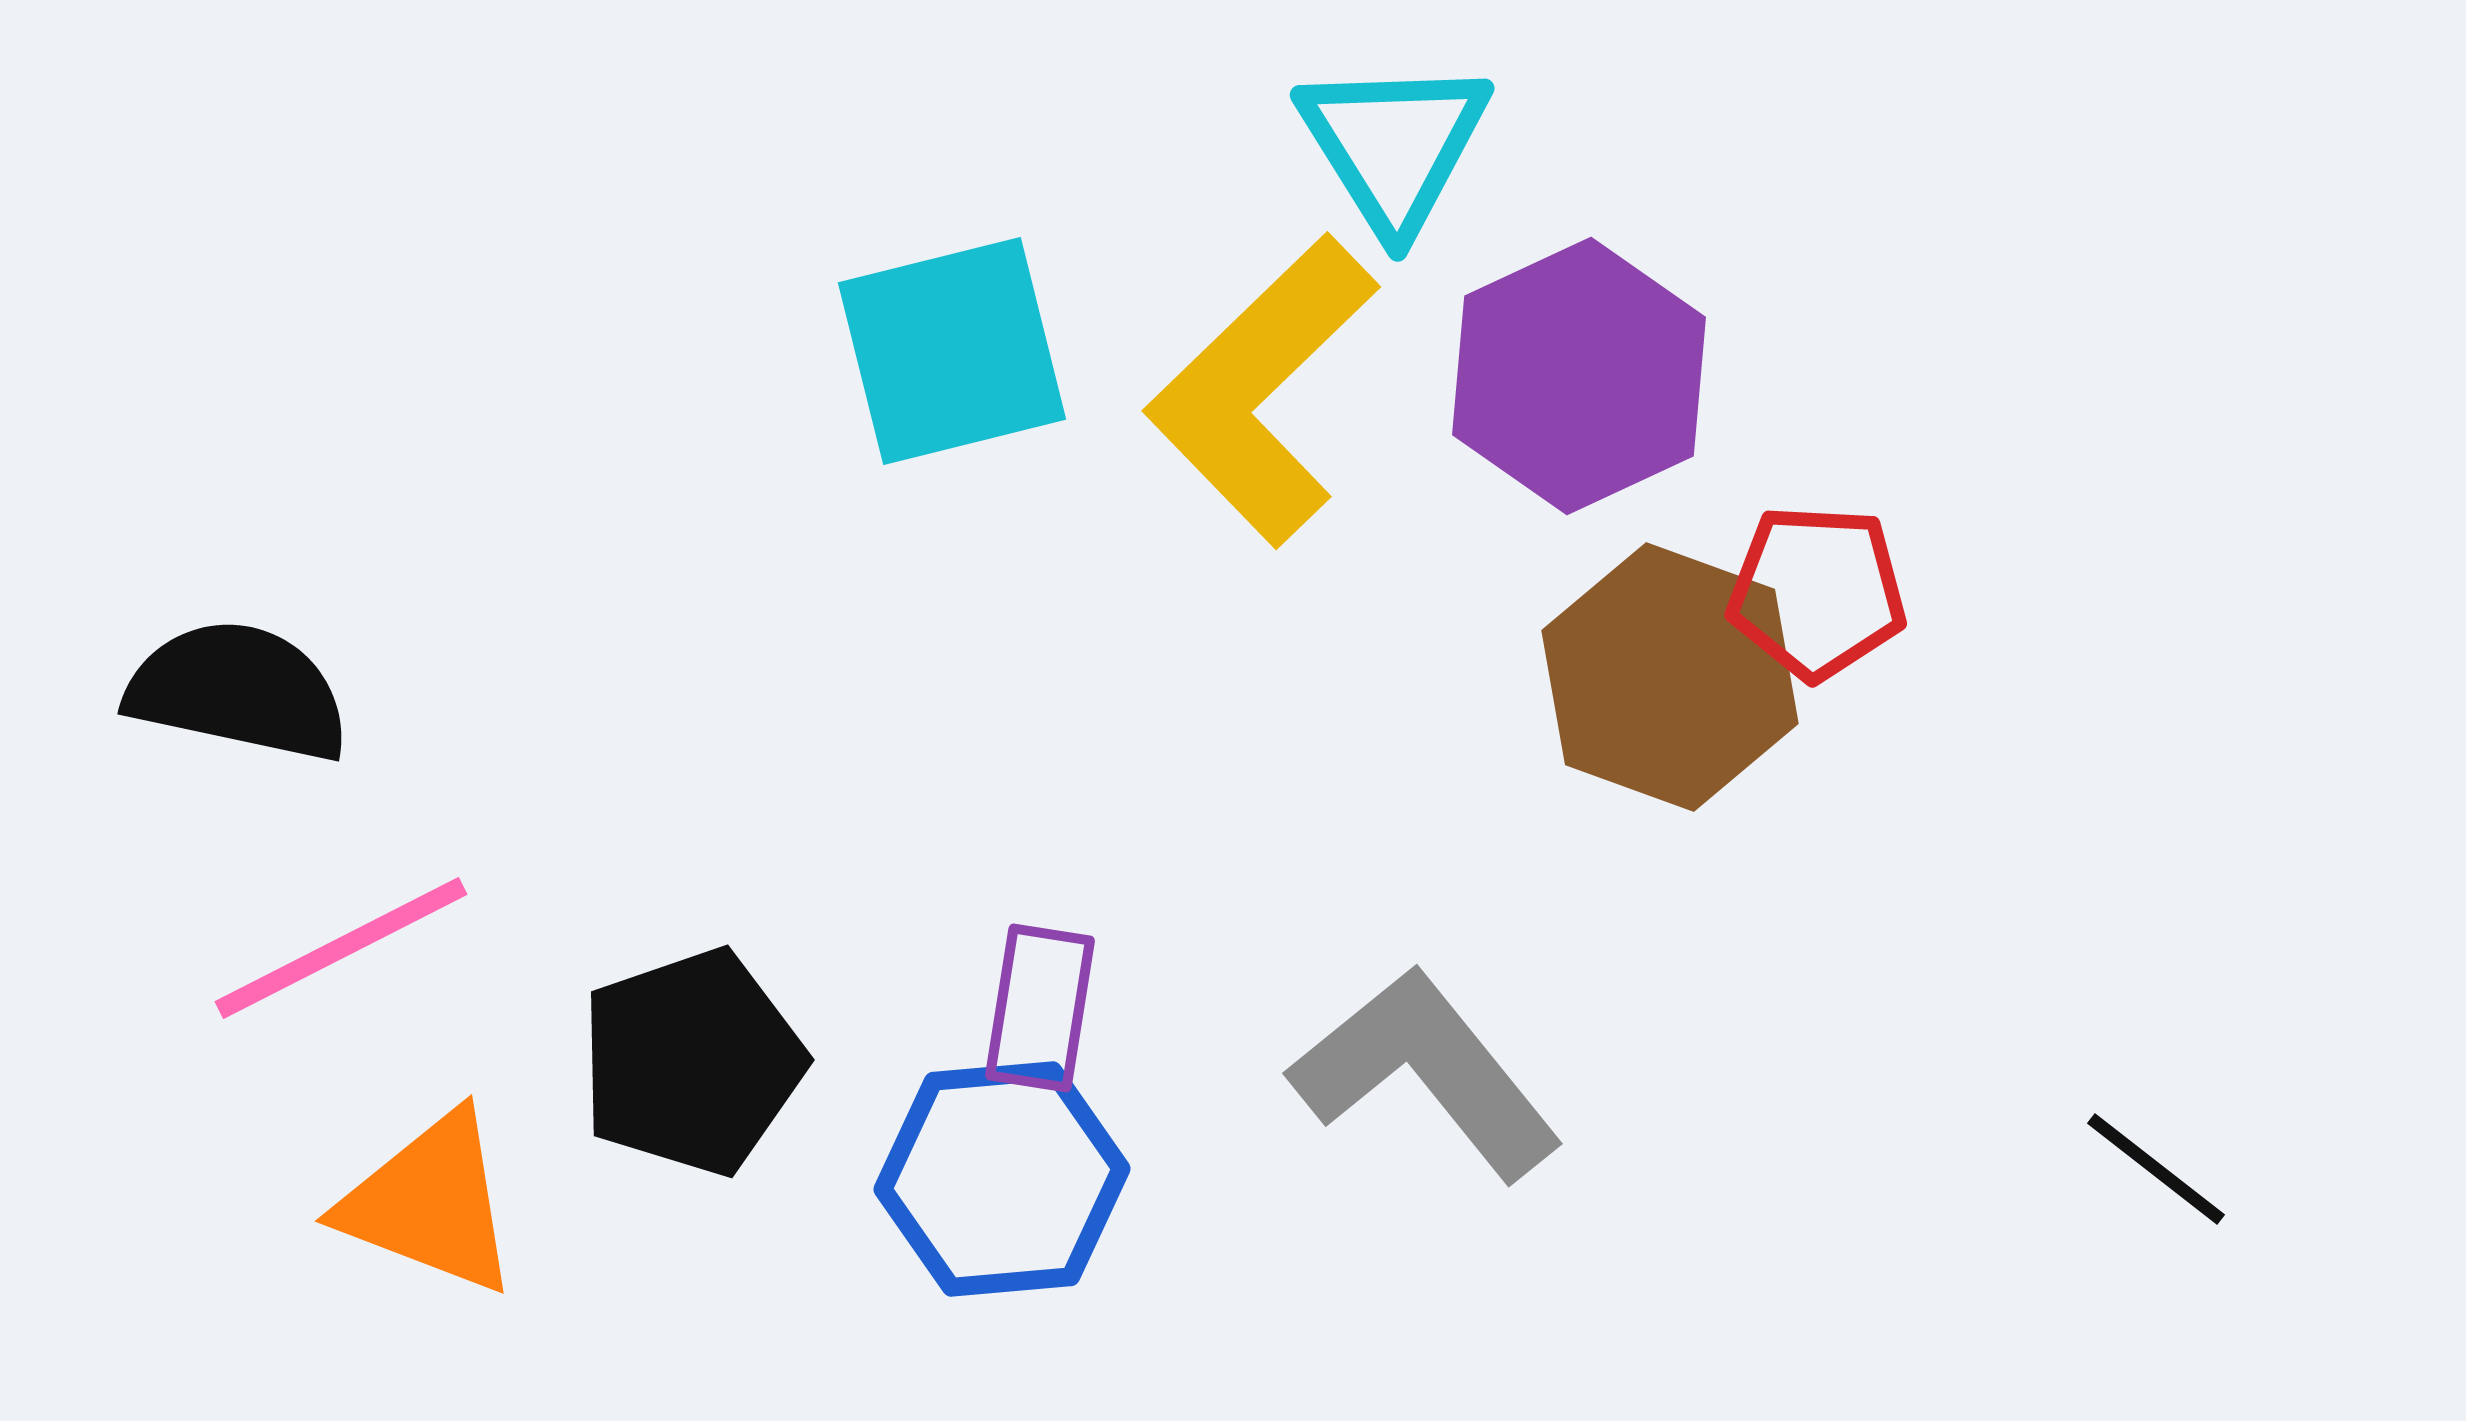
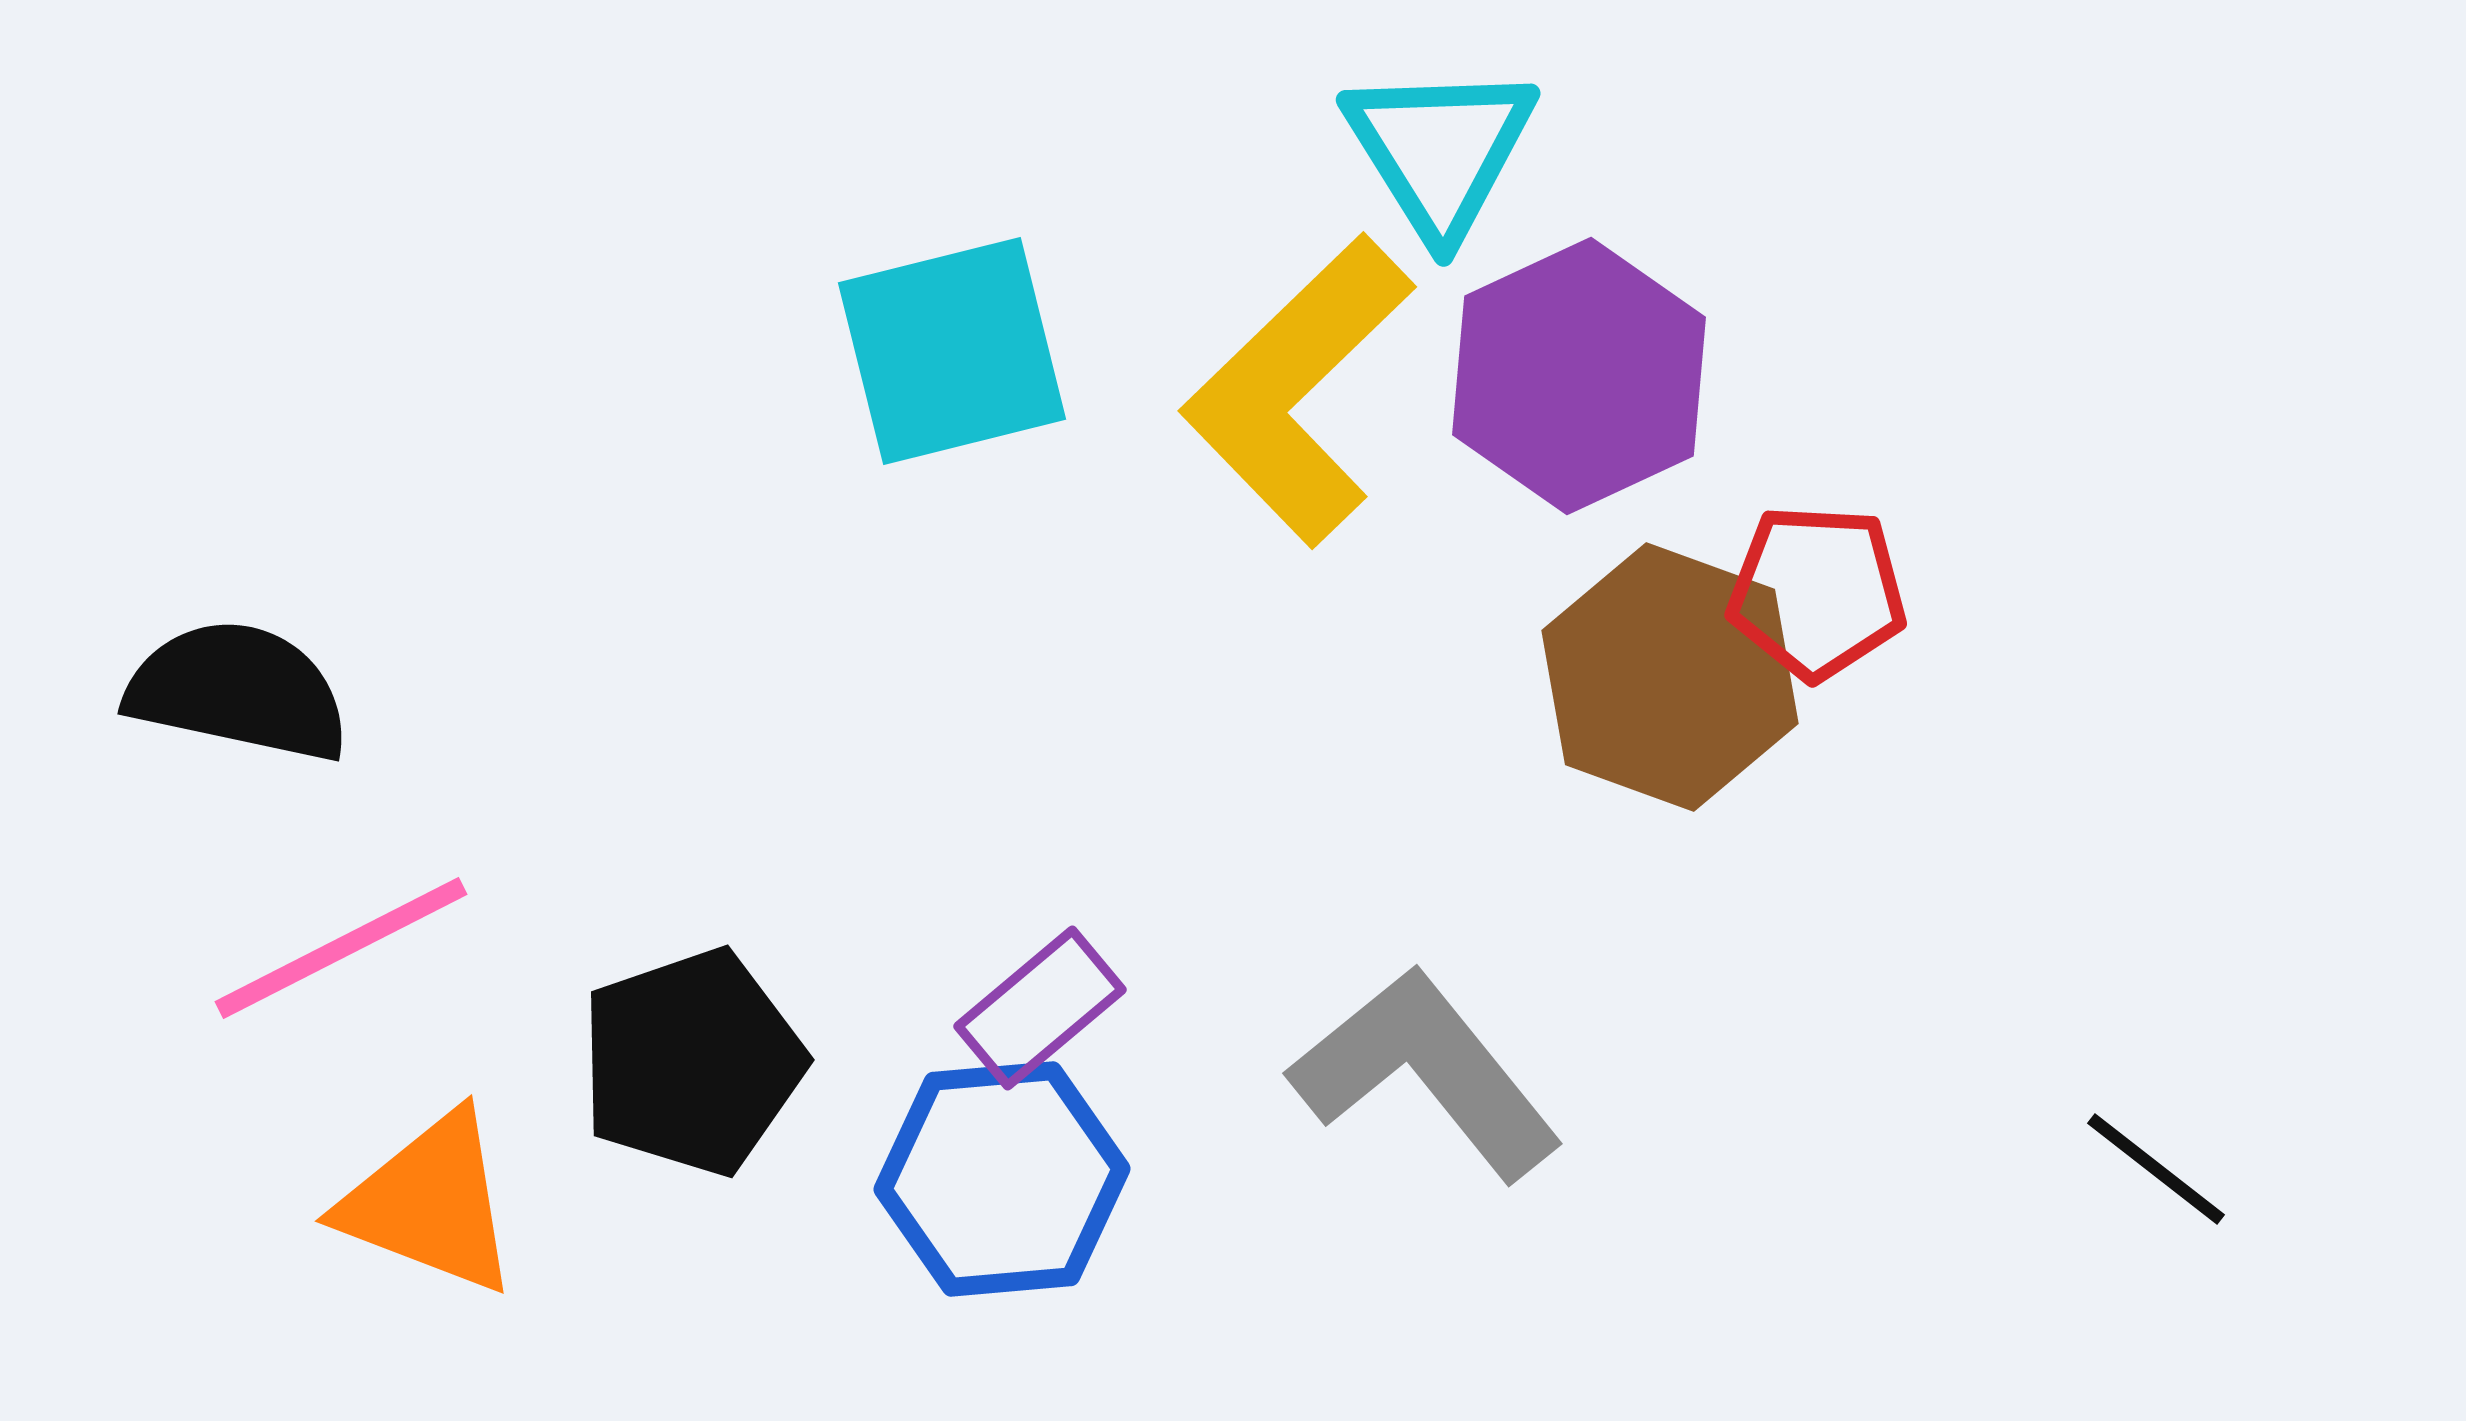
cyan triangle: moved 46 px right, 5 px down
yellow L-shape: moved 36 px right
purple rectangle: rotated 41 degrees clockwise
